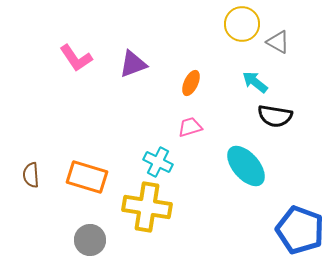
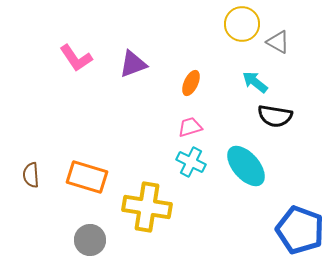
cyan cross: moved 33 px right
